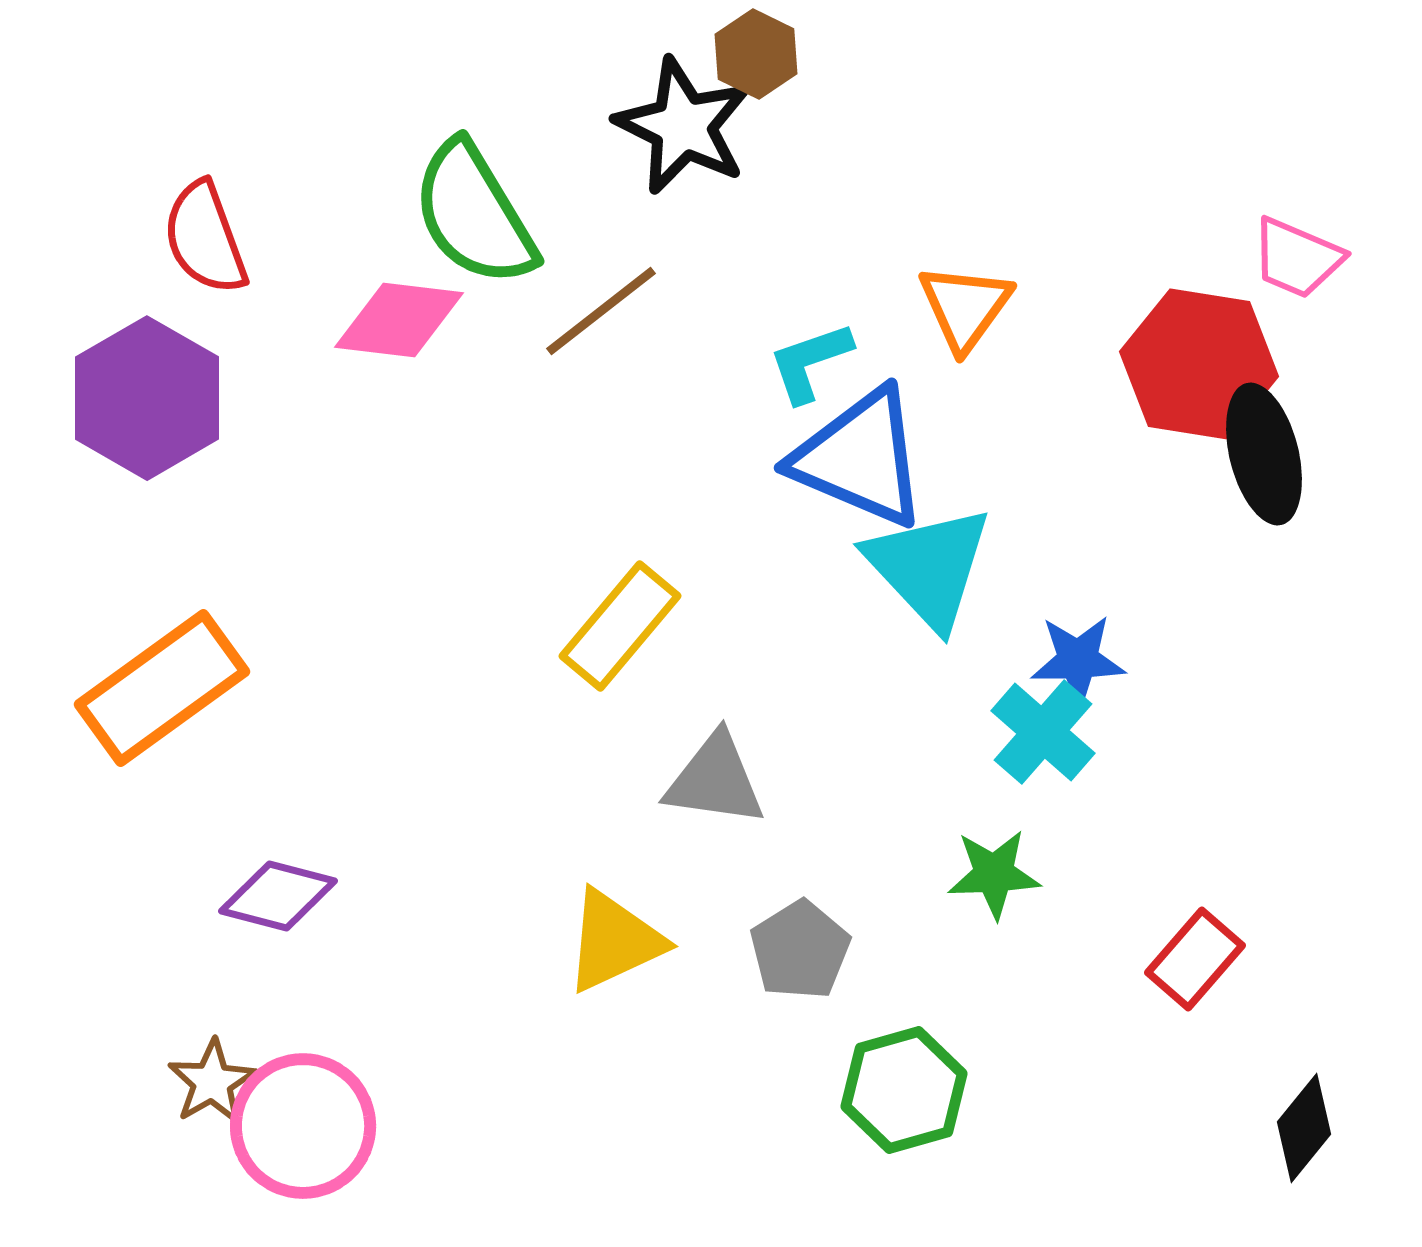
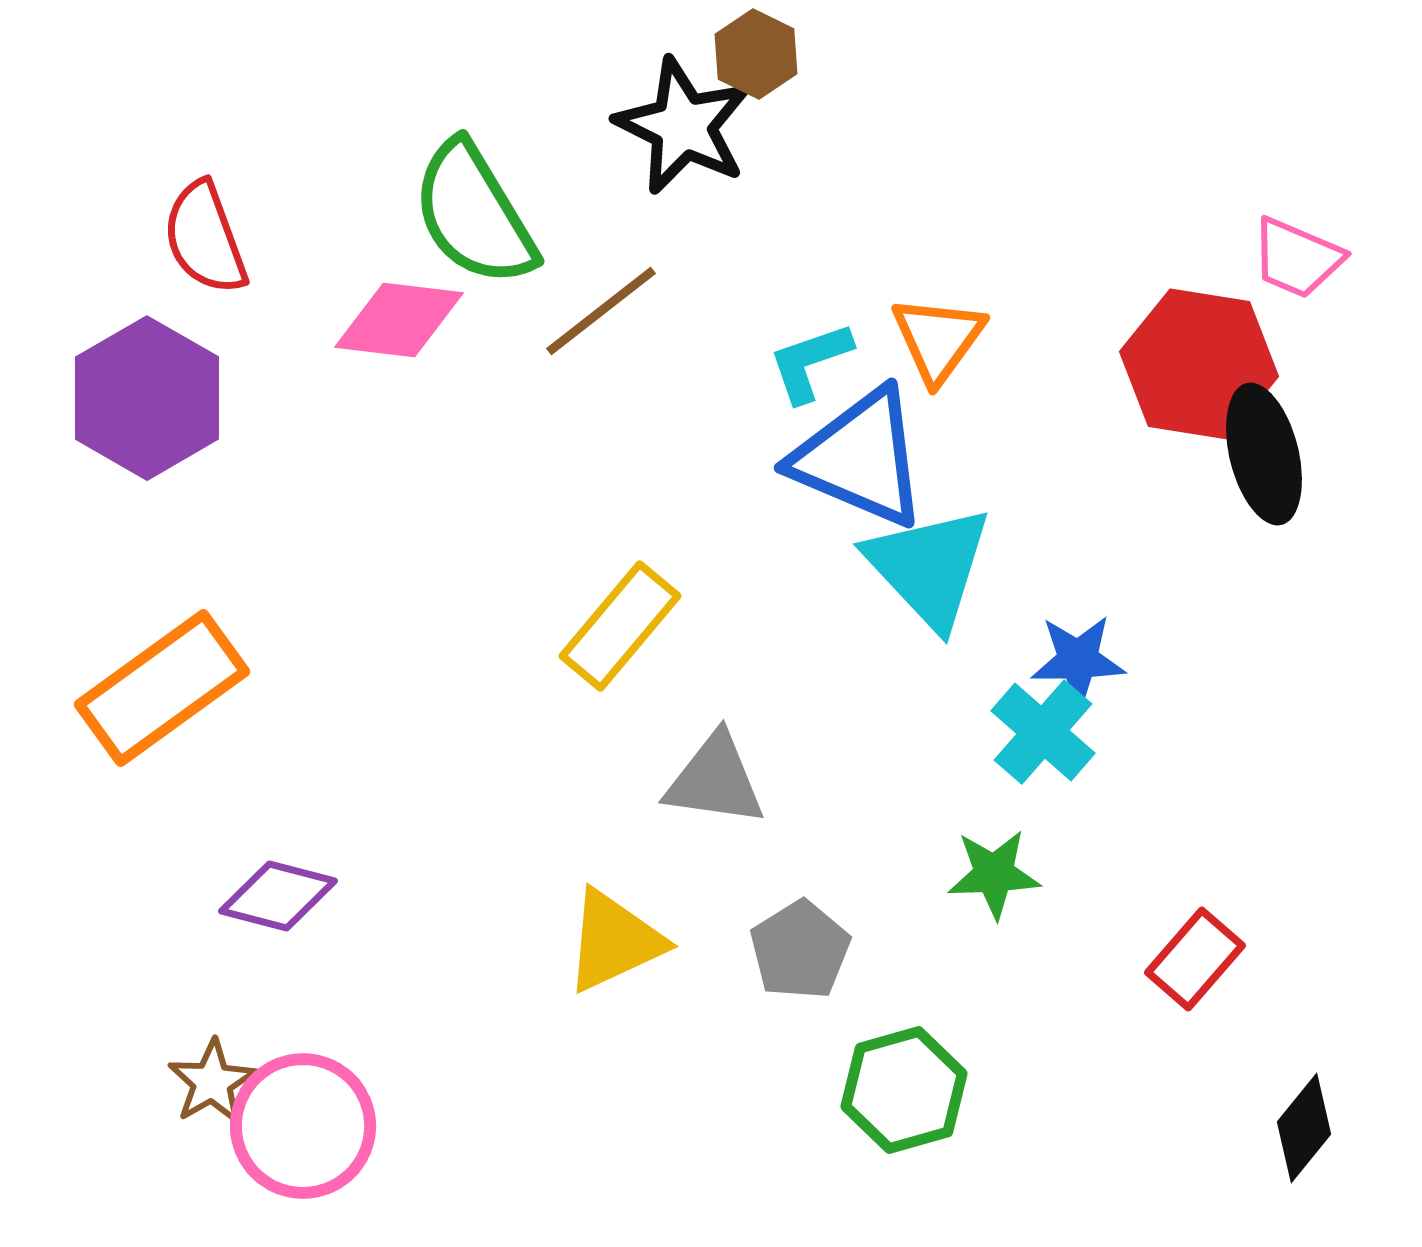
orange triangle: moved 27 px left, 32 px down
